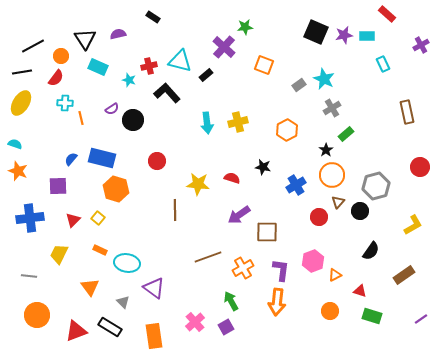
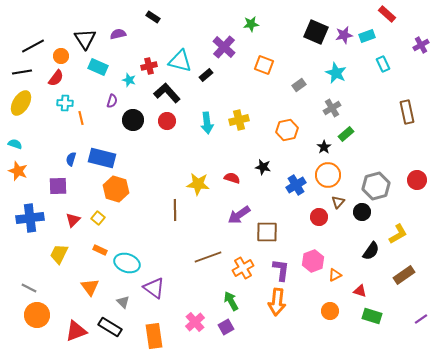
green star at (245, 27): moved 6 px right, 3 px up
cyan rectangle at (367, 36): rotated 21 degrees counterclockwise
cyan star at (324, 79): moved 12 px right, 6 px up
purple semicircle at (112, 109): moved 8 px up; rotated 40 degrees counterclockwise
yellow cross at (238, 122): moved 1 px right, 2 px up
orange hexagon at (287, 130): rotated 15 degrees clockwise
black star at (326, 150): moved 2 px left, 3 px up
blue semicircle at (71, 159): rotated 24 degrees counterclockwise
red circle at (157, 161): moved 10 px right, 40 px up
red circle at (420, 167): moved 3 px left, 13 px down
orange circle at (332, 175): moved 4 px left
black circle at (360, 211): moved 2 px right, 1 px down
yellow L-shape at (413, 225): moved 15 px left, 9 px down
cyan ellipse at (127, 263): rotated 10 degrees clockwise
gray line at (29, 276): moved 12 px down; rotated 21 degrees clockwise
